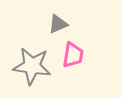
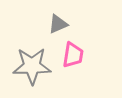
gray star: rotated 9 degrees counterclockwise
